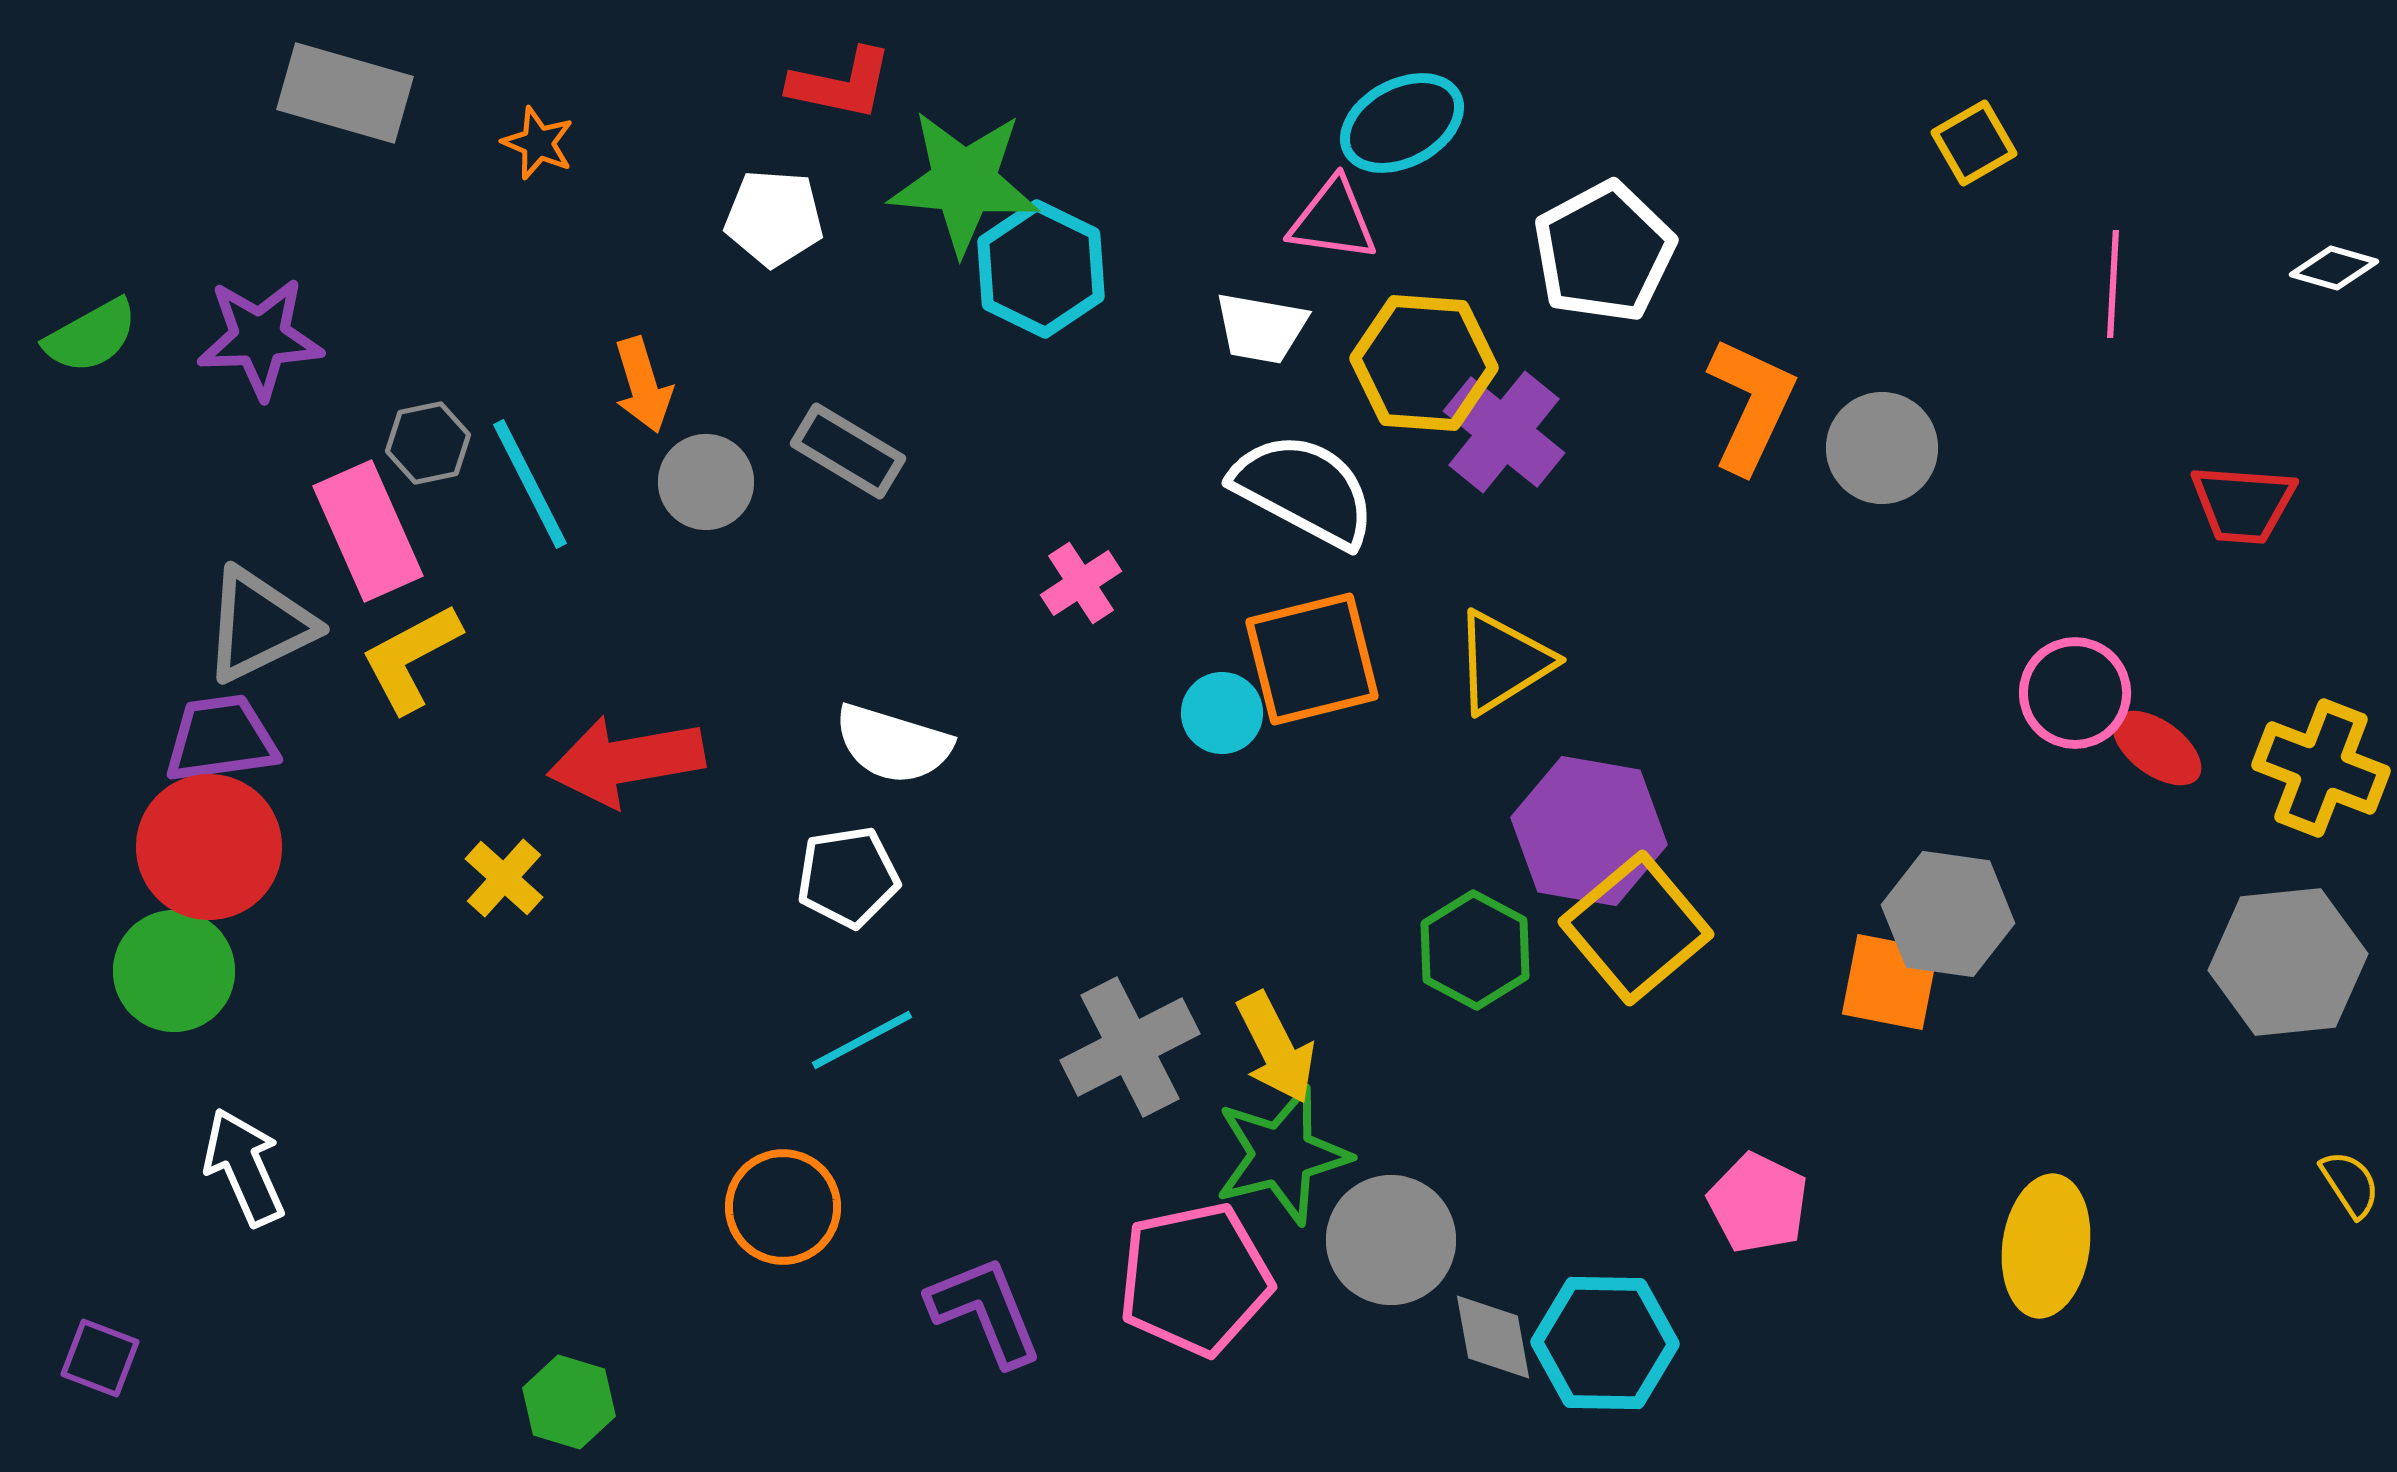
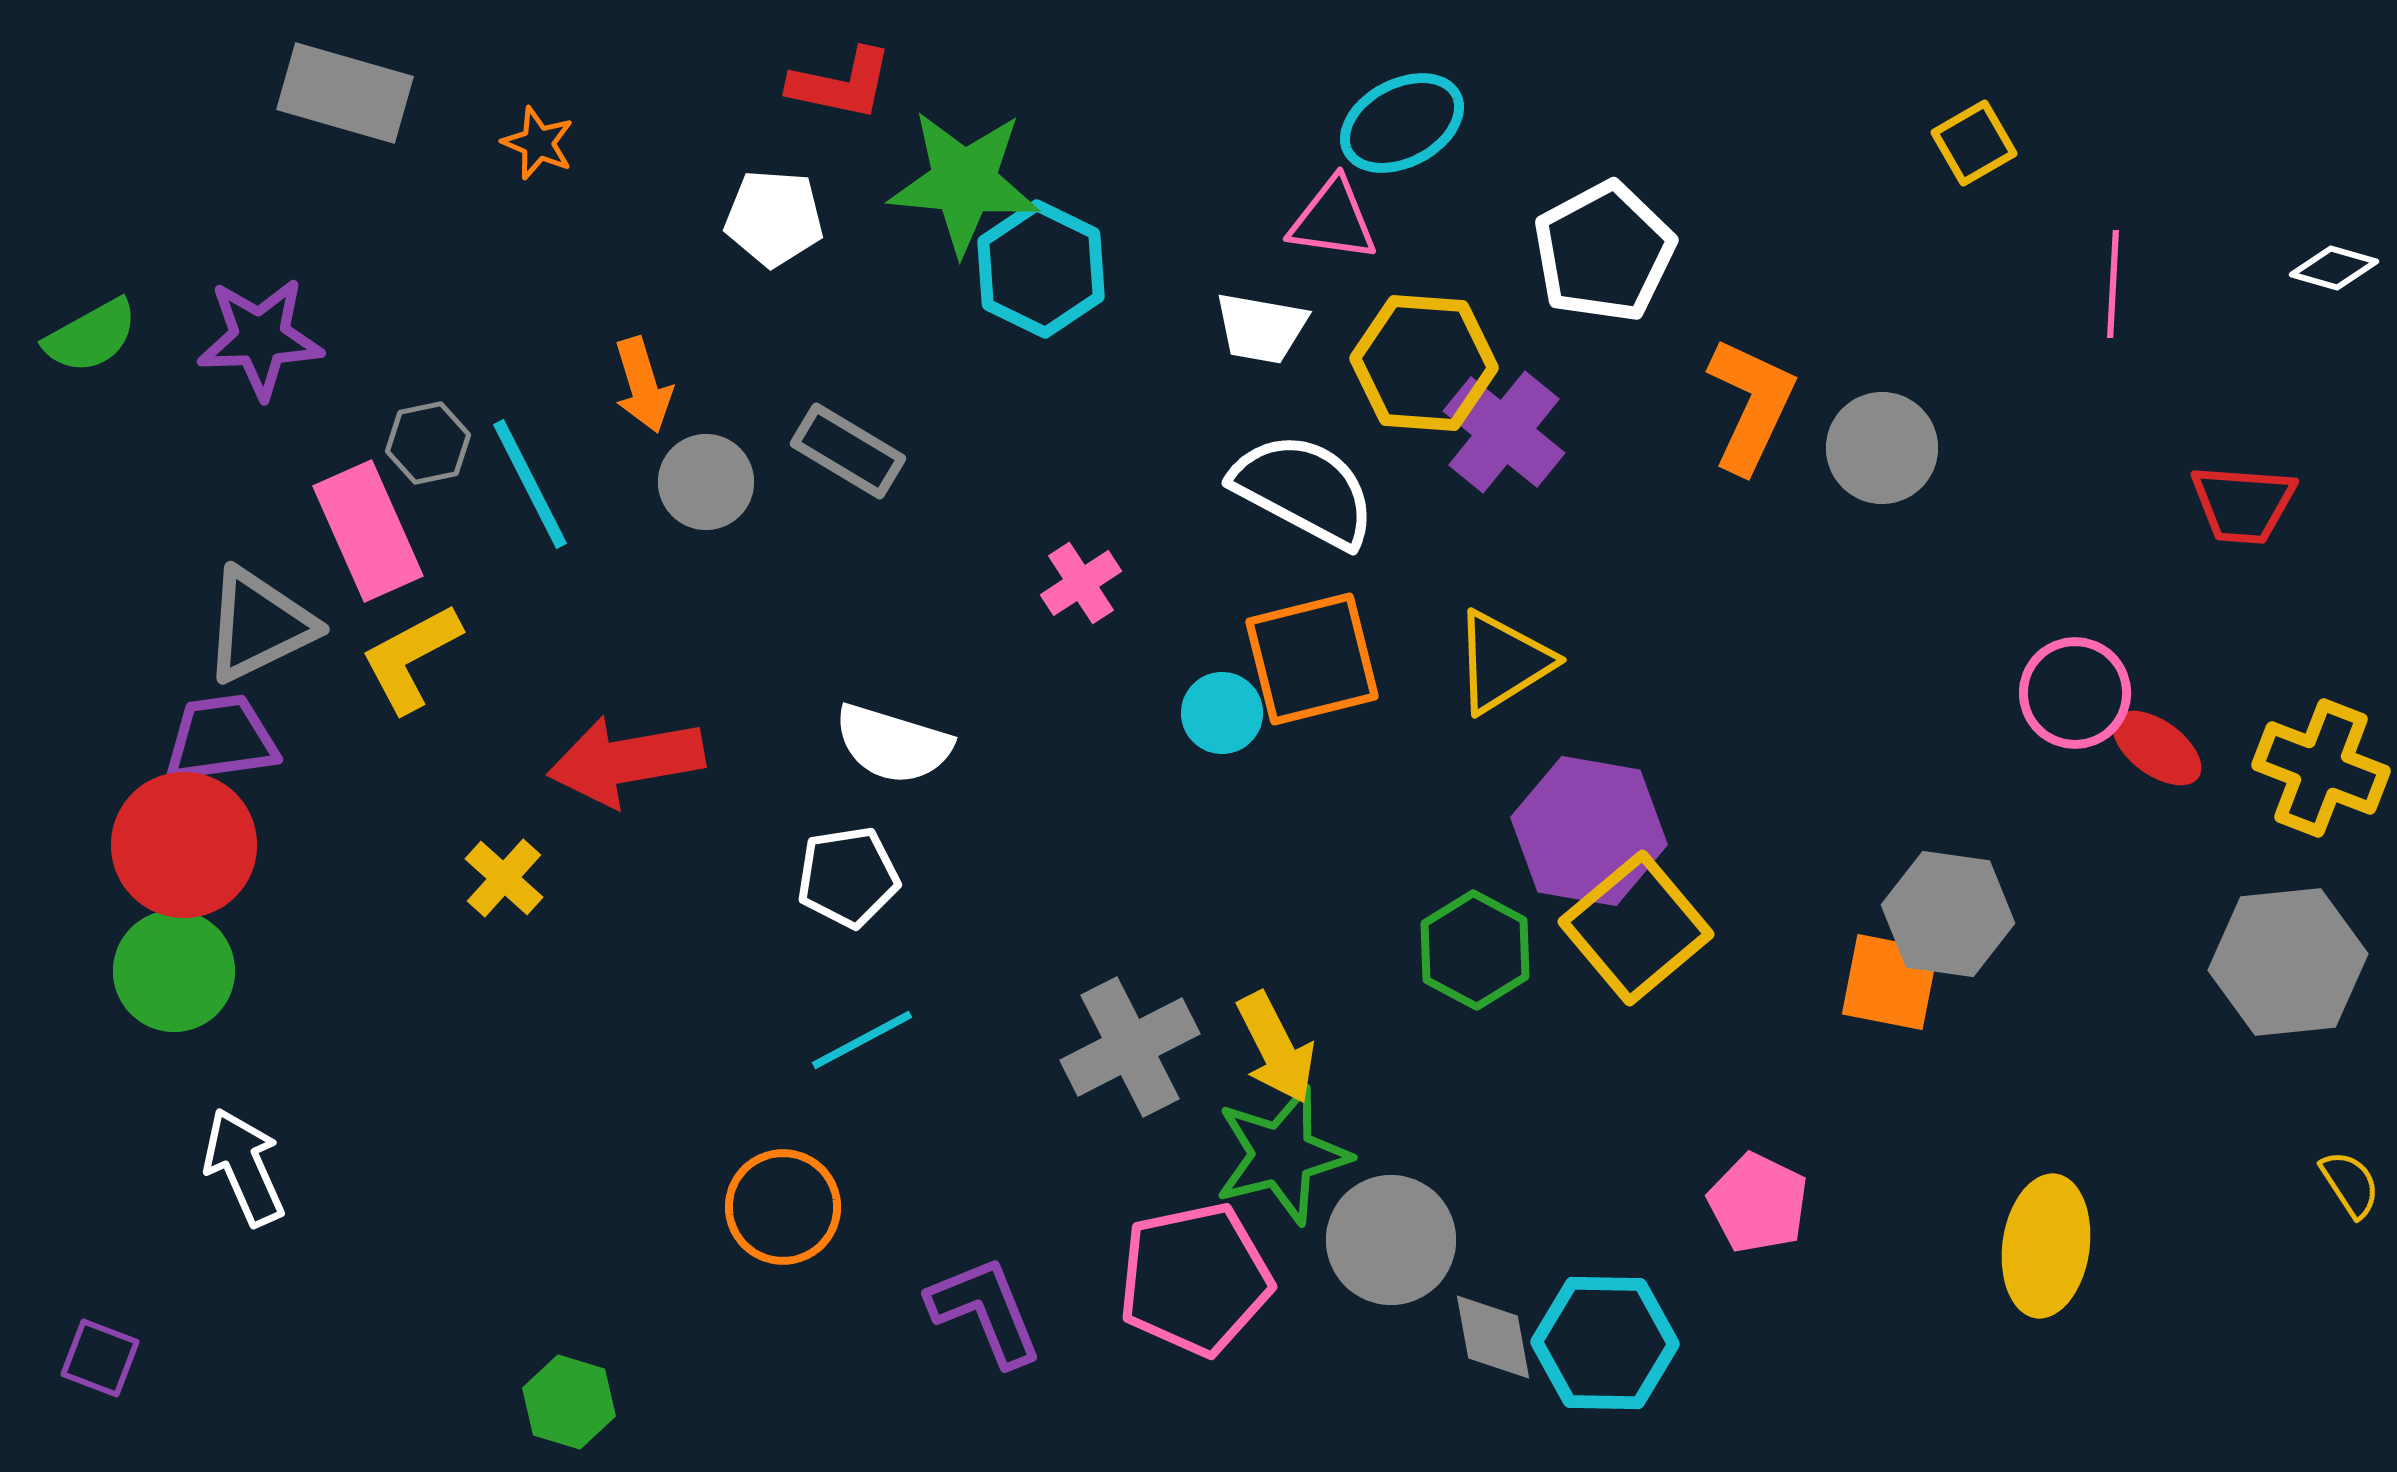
red circle at (209, 847): moved 25 px left, 2 px up
